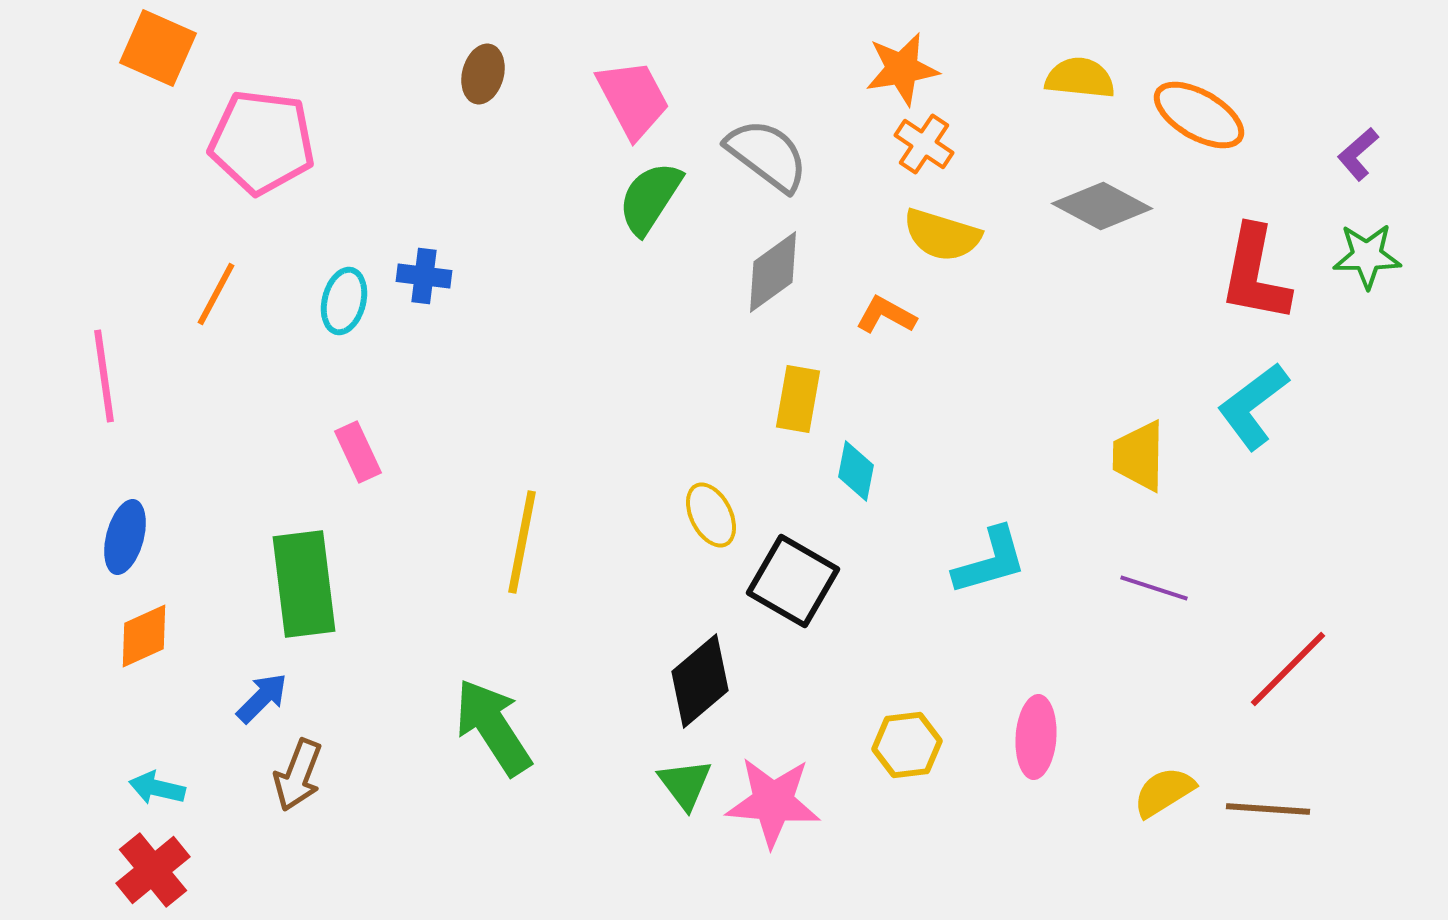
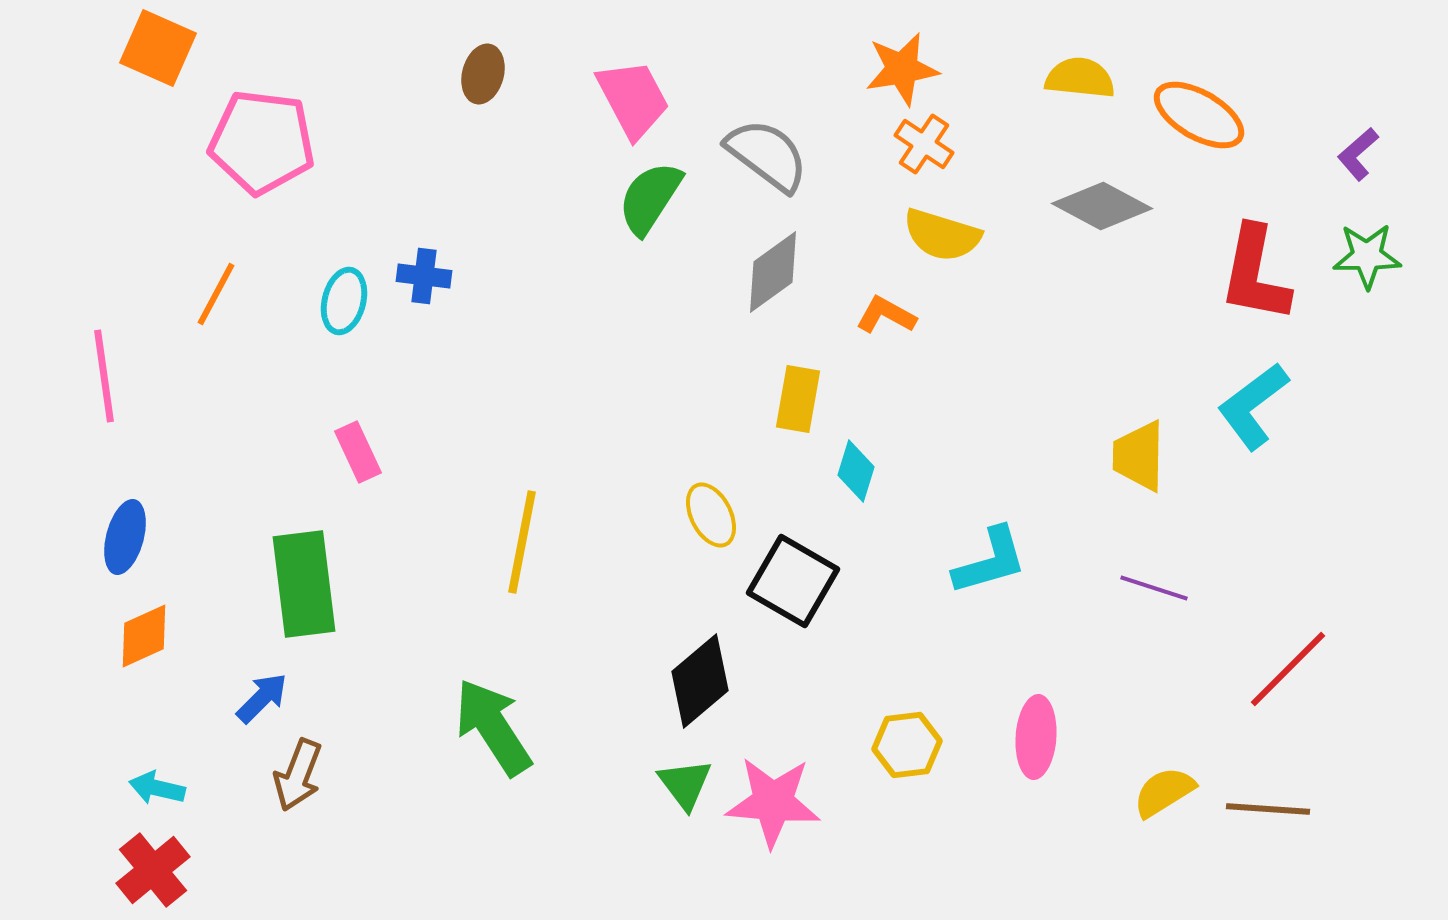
cyan diamond at (856, 471): rotated 6 degrees clockwise
